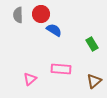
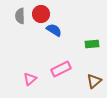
gray semicircle: moved 2 px right, 1 px down
green rectangle: rotated 64 degrees counterclockwise
pink rectangle: rotated 30 degrees counterclockwise
